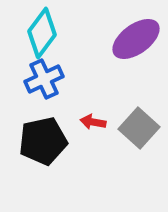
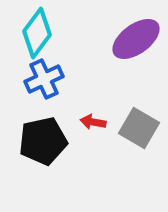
cyan diamond: moved 5 px left
gray square: rotated 12 degrees counterclockwise
